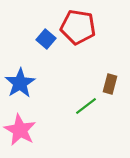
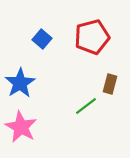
red pentagon: moved 14 px right, 10 px down; rotated 24 degrees counterclockwise
blue square: moved 4 px left
pink star: moved 1 px right, 3 px up
